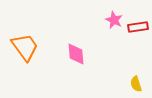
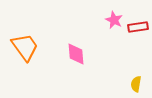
yellow semicircle: rotated 28 degrees clockwise
